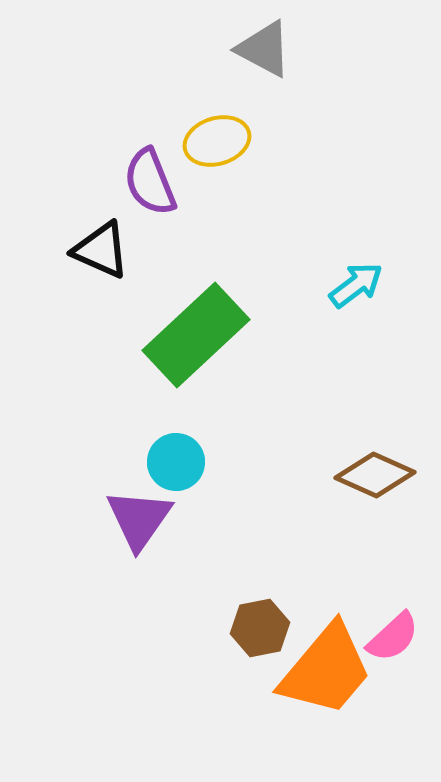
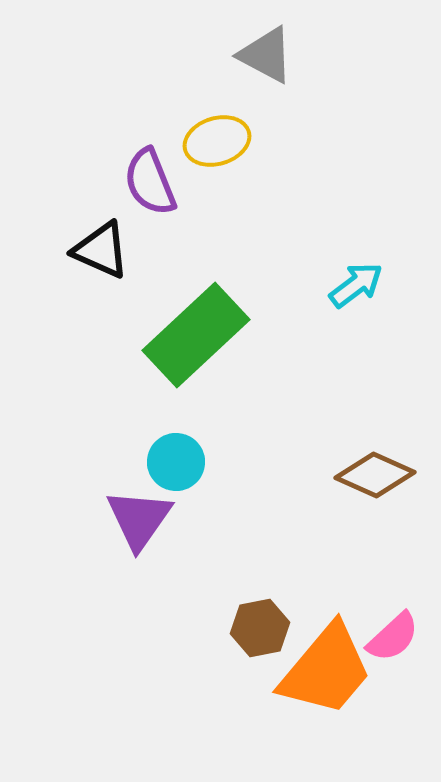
gray triangle: moved 2 px right, 6 px down
